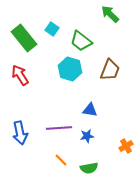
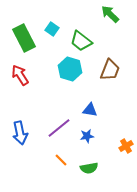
green rectangle: rotated 12 degrees clockwise
purple line: rotated 35 degrees counterclockwise
